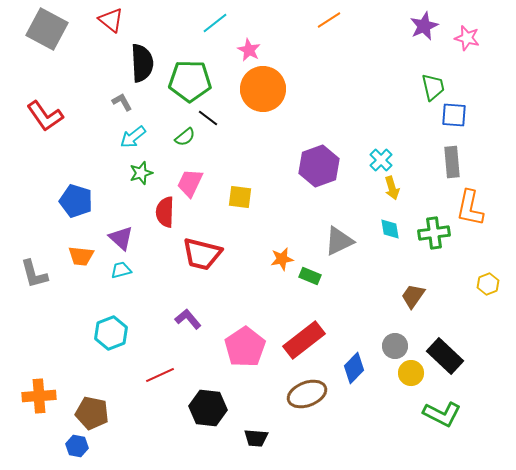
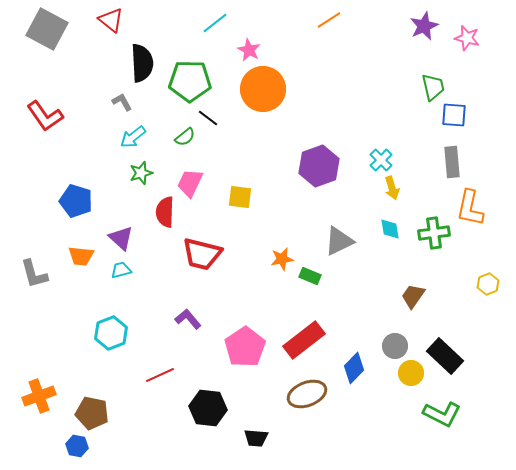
orange cross at (39, 396): rotated 16 degrees counterclockwise
